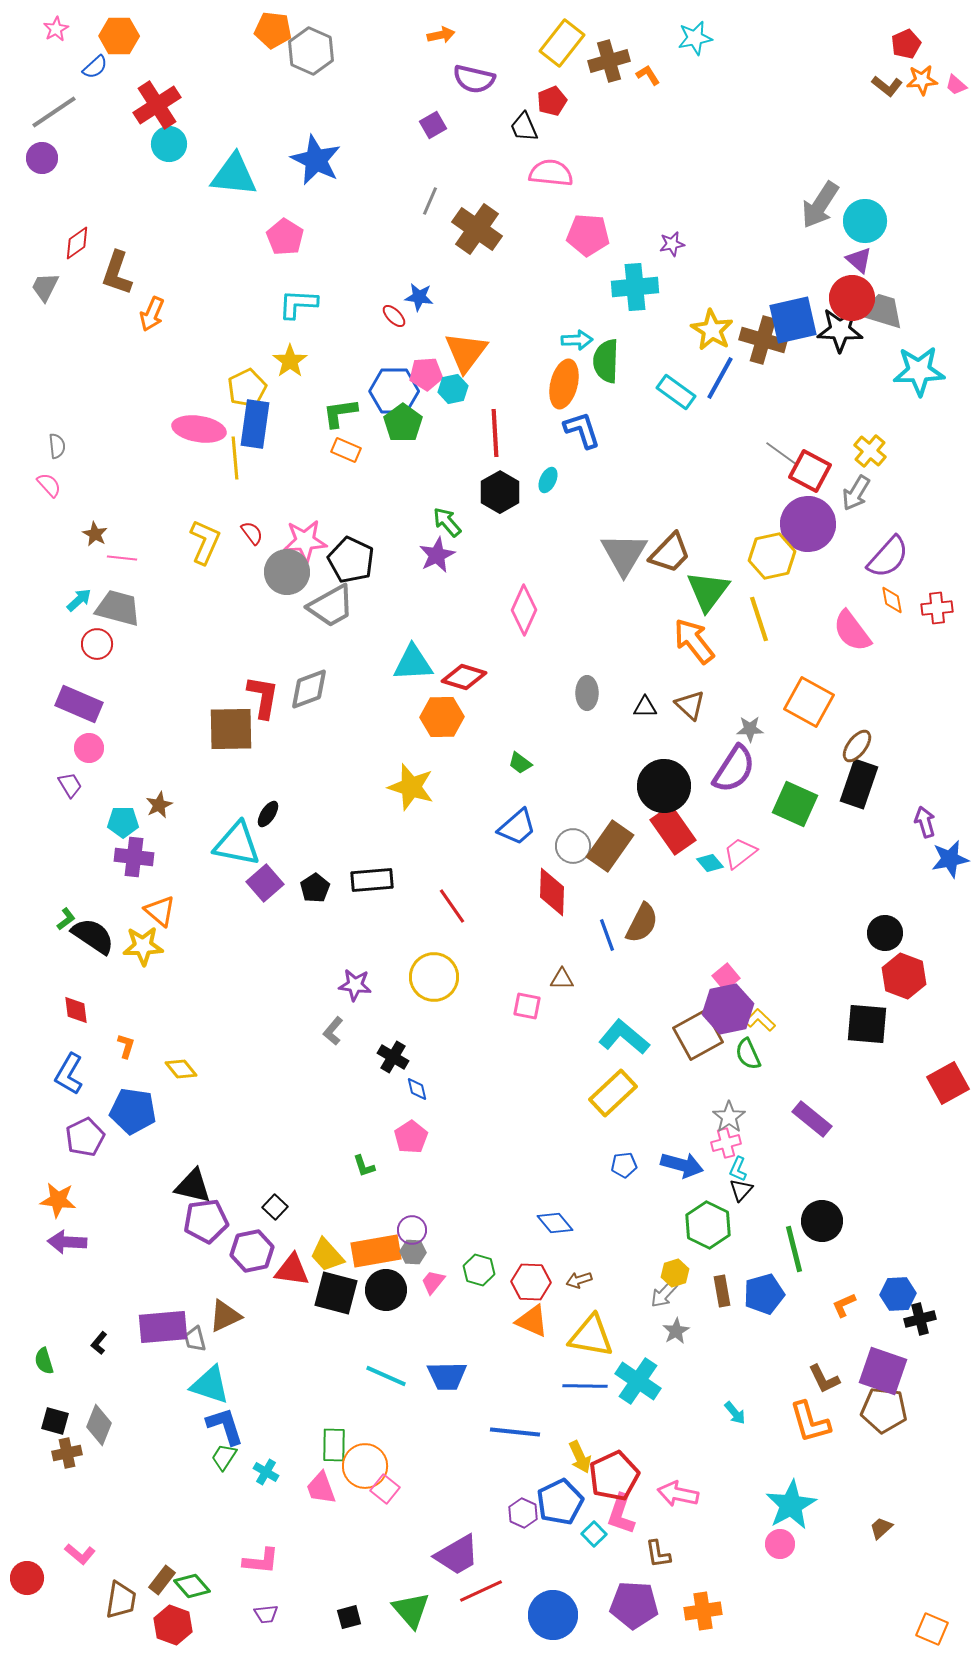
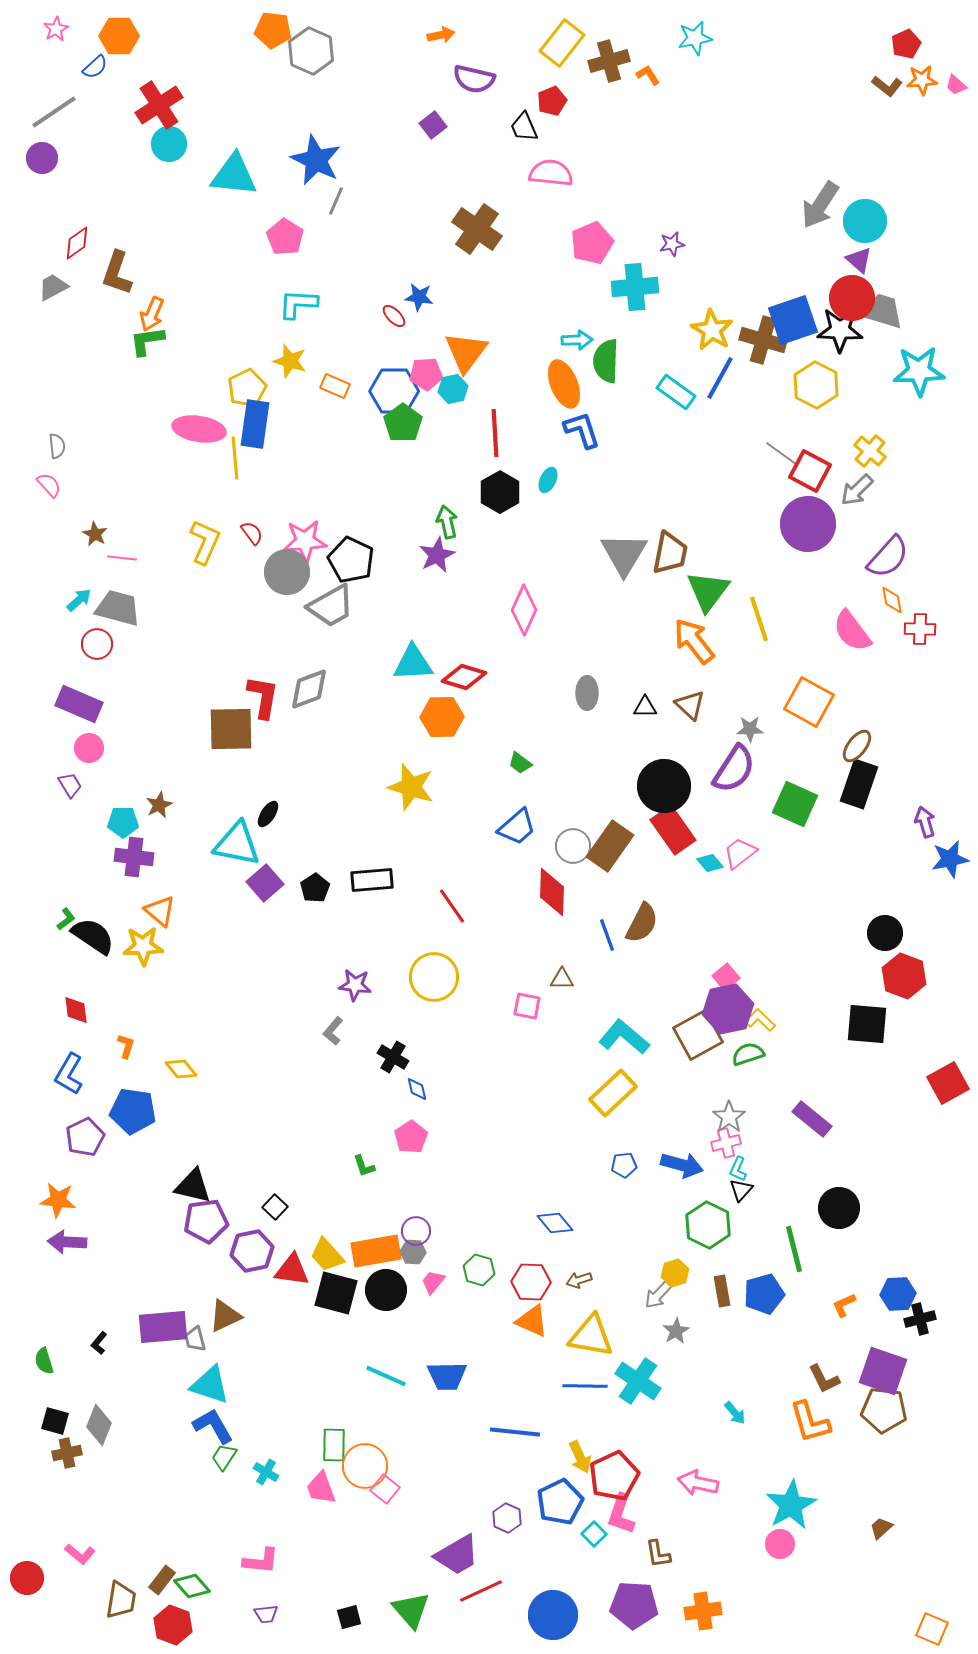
red cross at (157, 105): moved 2 px right
purple square at (433, 125): rotated 8 degrees counterclockwise
gray line at (430, 201): moved 94 px left
pink pentagon at (588, 235): moved 4 px right, 8 px down; rotated 27 degrees counterclockwise
gray trapezoid at (45, 287): moved 8 px right; rotated 36 degrees clockwise
blue square at (793, 320): rotated 6 degrees counterclockwise
yellow star at (290, 361): rotated 20 degrees counterclockwise
orange ellipse at (564, 384): rotated 36 degrees counterclockwise
green L-shape at (340, 413): moved 193 px left, 72 px up
orange rectangle at (346, 450): moved 11 px left, 64 px up
gray arrow at (856, 493): moved 1 px right, 3 px up; rotated 15 degrees clockwise
green arrow at (447, 522): rotated 28 degrees clockwise
brown trapezoid at (670, 553): rotated 33 degrees counterclockwise
yellow hexagon at (772, 556): moved 44 px right, 171 px up; rotated 21 degrees counterclockwise
red cross at (937, 608): moved 17 px left, 21 px down; rotated 8 degrees clockwise
green semicircle at (748, 1054): rotated 96 degrees clockwise
black circle at (822, 1221): moved 17 px right, 13 px up
purple circle at (412, 1230): moved 4 px right, 1 px down
gray arrow at (664, 1294): moved 6 px left, 1 px down
blue L-shape at (225, 1426): moved 12 px left; rotated 12 degrees counterclockwise
pink arrow at (678, 1494): moved 20 px right, 11 px up
purple hexagon at (523, 1513): moved 16 px left, 5 px down
